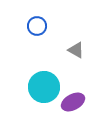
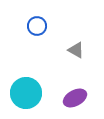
cyan circle: moved 18 px left, 6 px down
purple ellipse: moved 2 px right, 4 px up
